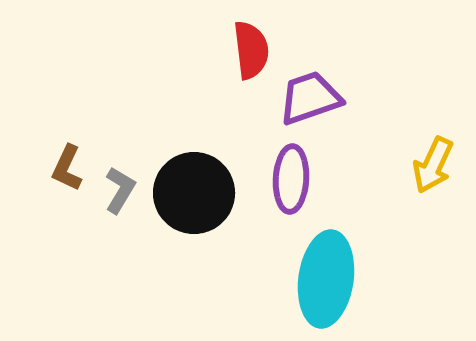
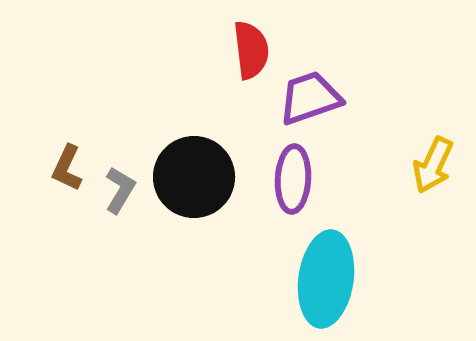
purple ellipse: moved 2 px right
black circle: moved 16 px up
